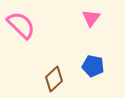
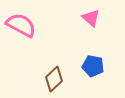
pink triangle: rotated 24 degrees counterclockwise
pink semicircle: rotated 16 degrees counterclockwise
